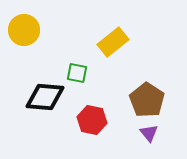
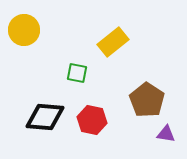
black diamond: moved 20 px down
purple triangle: moved 17 px right, 1 px down; rotated 42 degrees counterclockwise
